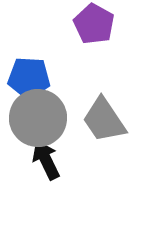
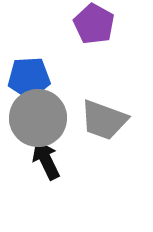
blue pentagon: rotated 6 degrees counterclockwise
gray trapezoid: rotated 36 degrees counterclockwise
